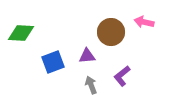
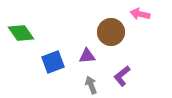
pink arrow: moved 4 px left, 8 px up
green diamond: rotated 52 degrees clockwise
